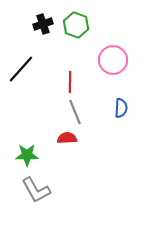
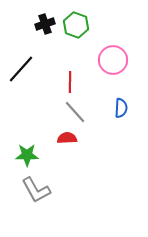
black cross: moved 2 px right
gray line: rotated 20 degrees counterclockwise
